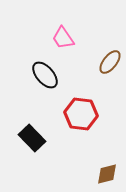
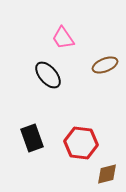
brown ellipse: moved 5 px left, 3 px down; rotated 30 degrees clockwise
black ellipse: moved 3 px right
red hexagon: moved 29 px down
black rectangle: rotated 24 degrees clockwise
